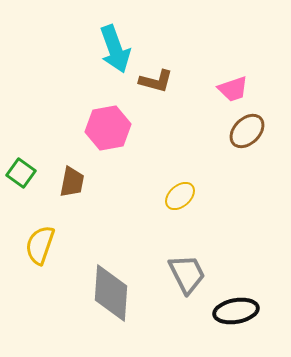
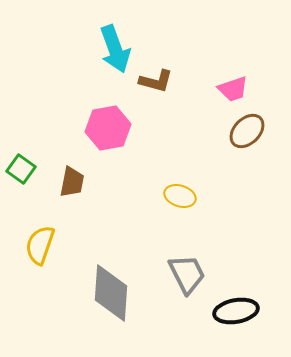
green square: moved 4 px up
yellow ellipse: rotated 60 degrees clockwise
